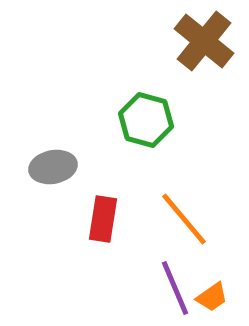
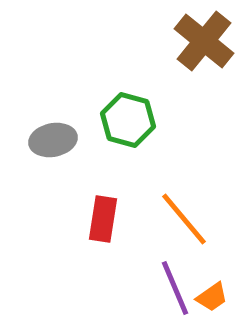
green hexagon: moved 18 px left
gray ellipse: moved 27 px up
